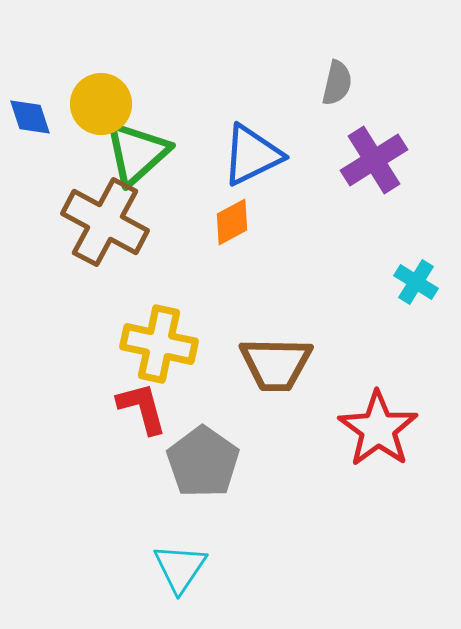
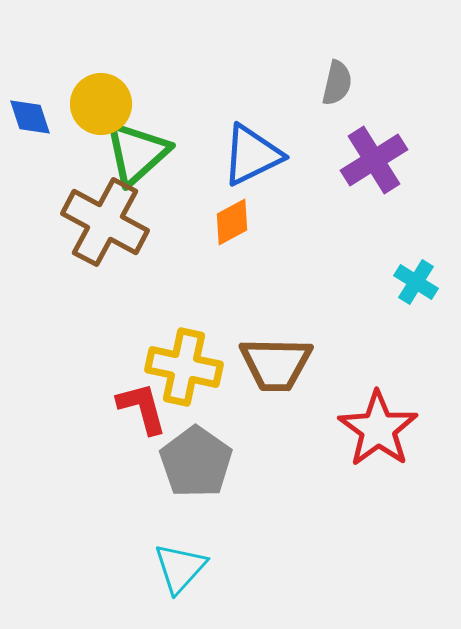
yellow cross: moved 25 px right, 23 px down
gray pentagon: moved 7 px left
cyan triangle: rotated 8 degrees clockwise
